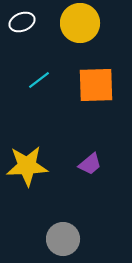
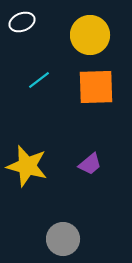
yellow circle: moved 10 px right, 12 px down
orange square: moved 2 px down
yellow star: rotated 18 degrees clockwise
